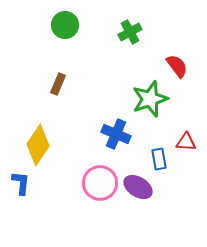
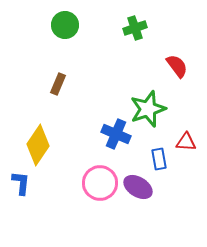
green cross: moved 5 px right, 4 px up; rotated 10 degrees clockwise
green star: moved 2 px left, 10 px down
